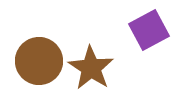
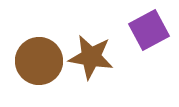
brown star: moved 11 px up; rotated 24 degrees counterclockwise
